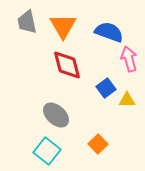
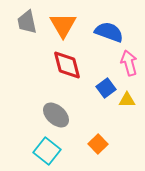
orange triangle: moved 1 px up
pink arrow: moved 4 px down
